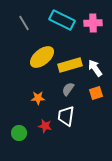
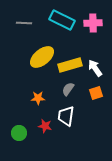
gray line: rotated 56 degrees counterclockwise
